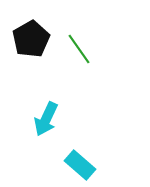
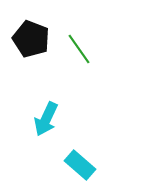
black pentagon: rotated 21 degrees counterclockwise
